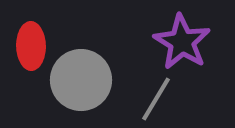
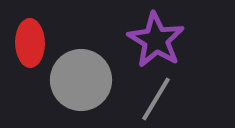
purple star: moved 26 px left, 2 px up
red ellipse: moved 1 px left, 3 px up
